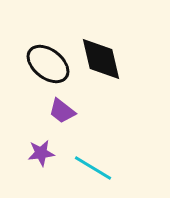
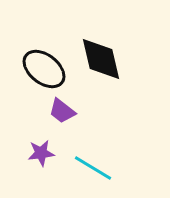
black ellipse: moved 4 px left, 5 px down
